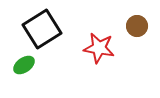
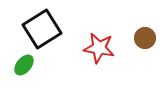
brown circle: moved 8 px right, 12 px down
green ellipse: rotated 15 degrees counterclockwise
